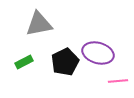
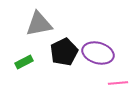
black pentagon: moved 1 px left, 10 px up
pink line: moved 2 px down
